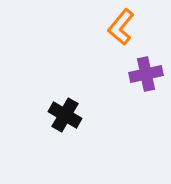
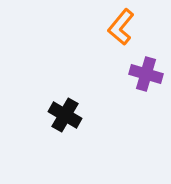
purple cross: rotated 28 degrees clockwise
